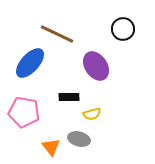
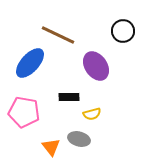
black circle: moved 2 px down
brown line: moved 1 px right, 1 px down
